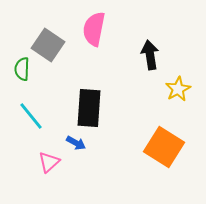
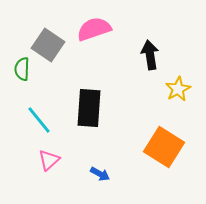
pink semicircle: rotated 60 degrees clockwise
cyan line: moved 8 px right, 4 px down
blue arrow: moved 24 px right, 31 px down
pink triangle: moved 2 px up
